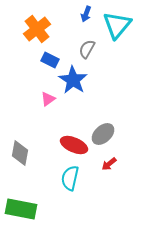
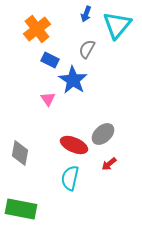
pink triangle: rotated 28 degrees counterclockwise
